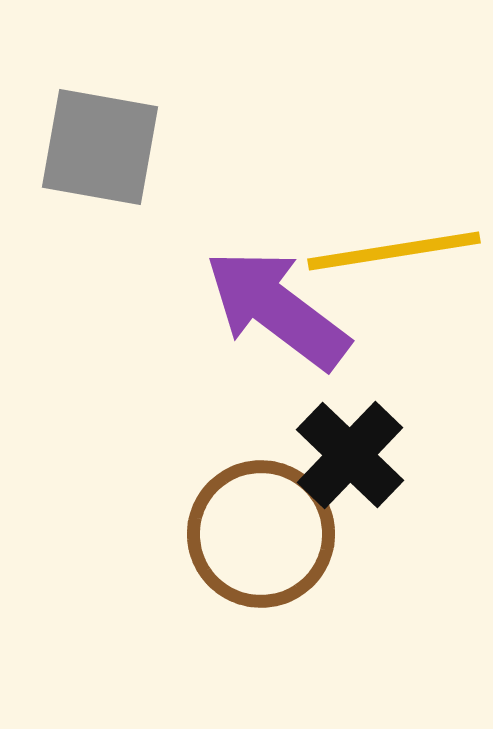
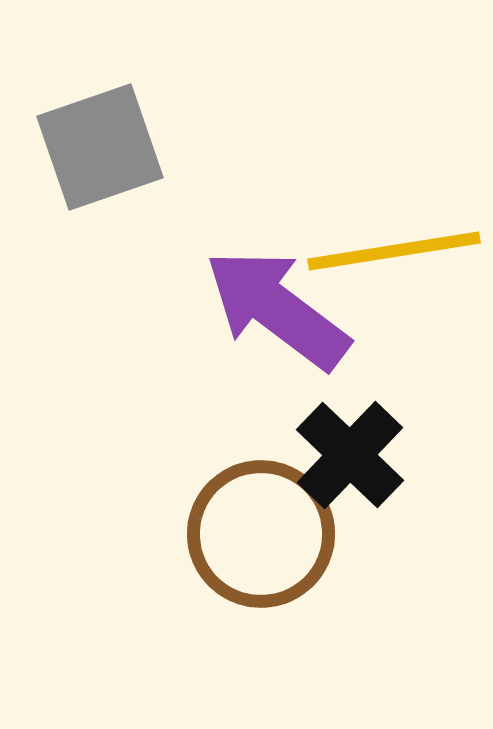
gray square: rotated 29 degrees counterclockwise
